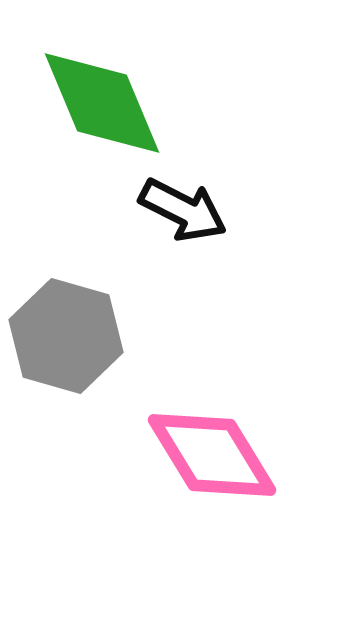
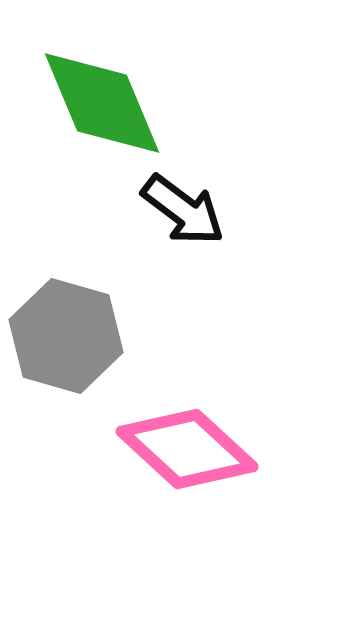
black arrow: rotated 10 degrees clockwise
pink diamond: moved 25 px left, 6 px up; rotated 16 degrees counterclockwise
